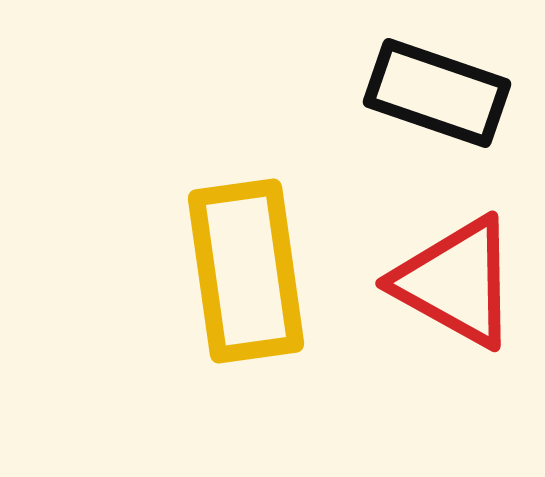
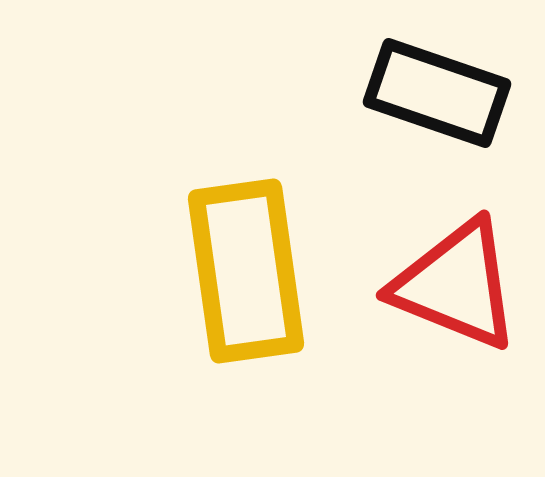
red triangle: moved 3 px down; rotated 7 degrees counterclockwise
